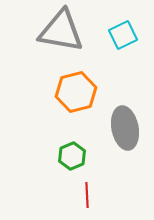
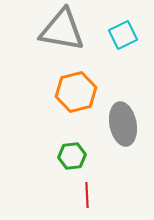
gray triangle: moved 1 px right, 1 px up
gray ellipse: moved 2 px left, 4 px up
green hexagon: rotated 16 degrees clockwise
